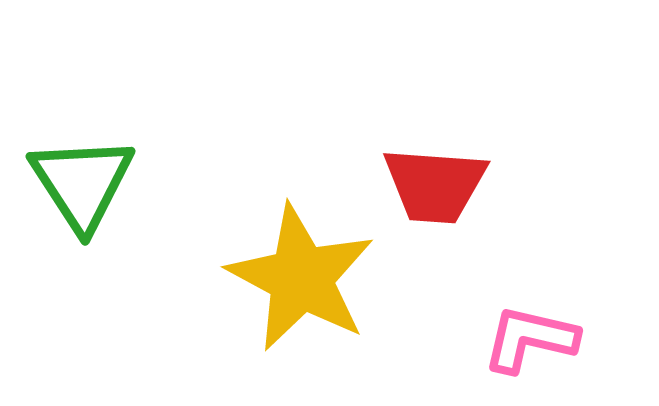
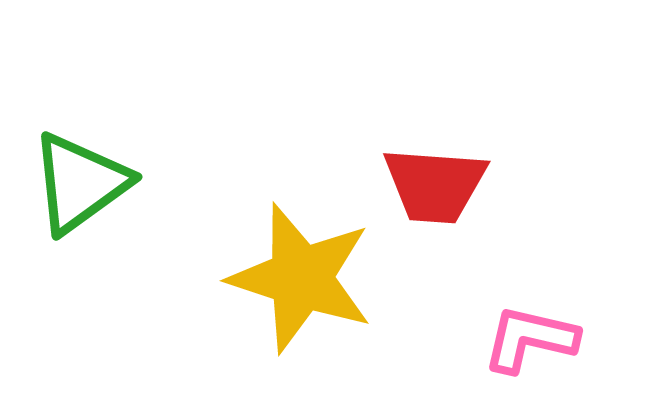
green triangle: moved 2 px left; rotated 27 degrees clockwise
yellow star: rotated 10 degrees counterclockwise
